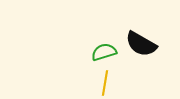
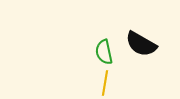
green semicircle: rotated 85 degrees counterclockwise
